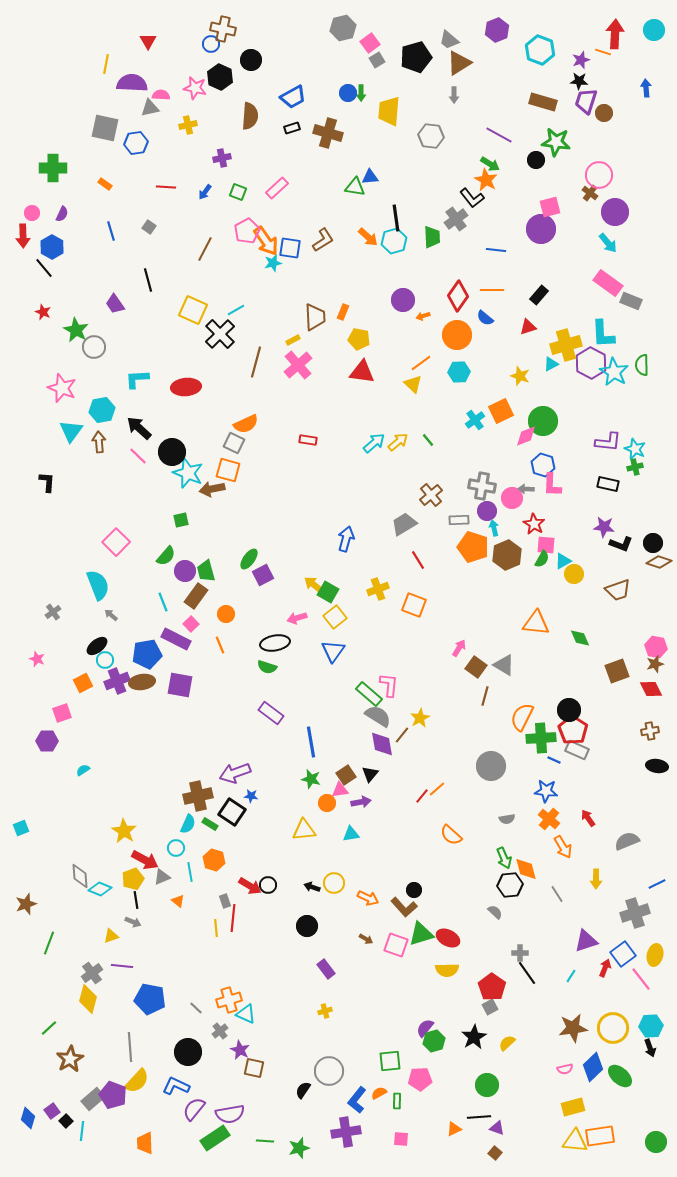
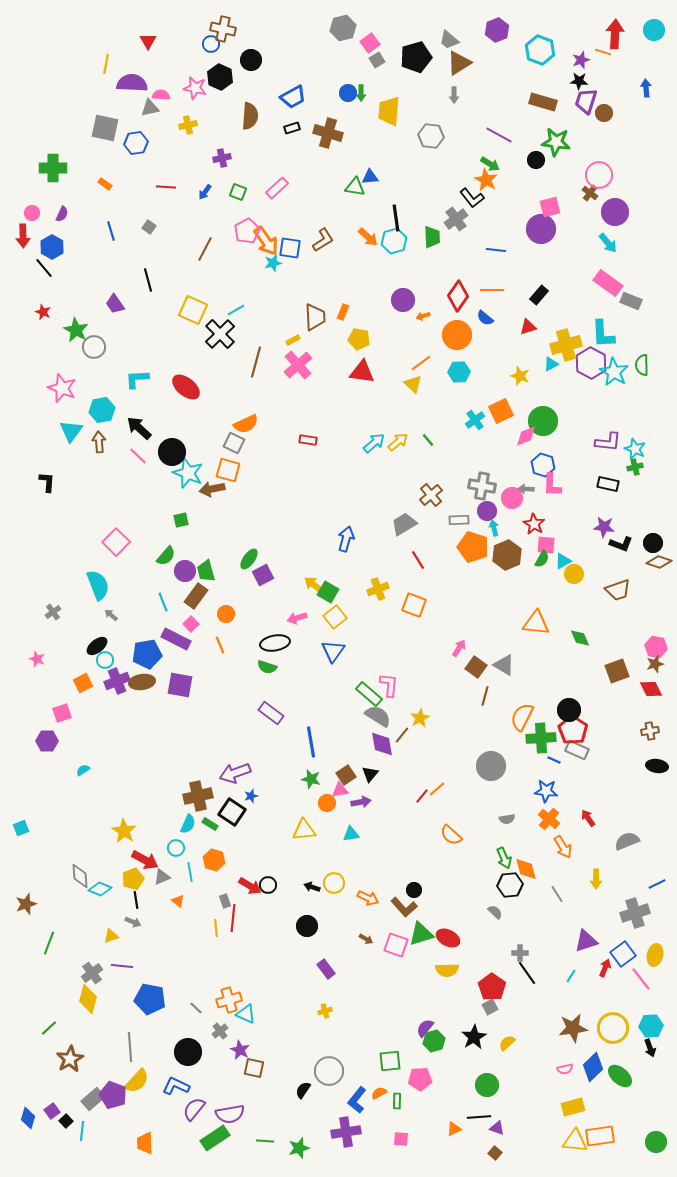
red ellipse at (186, 387): rotated 44 degrees clockwise
blue star at (251, 796): rotated 24 degrees counterclockwise
